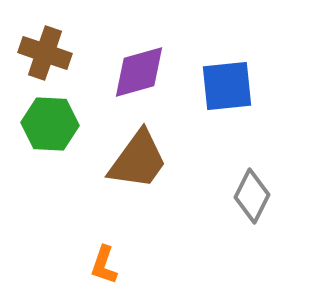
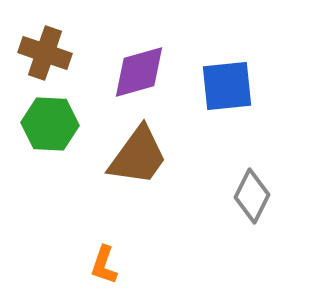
brown trapezoid: moved 4 px up
